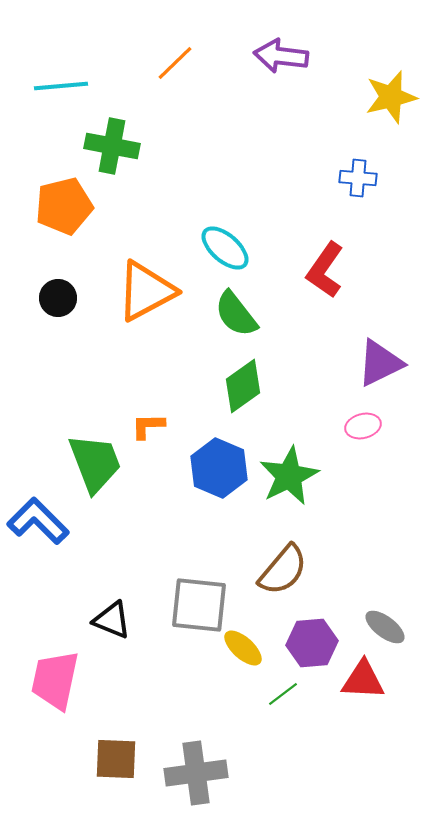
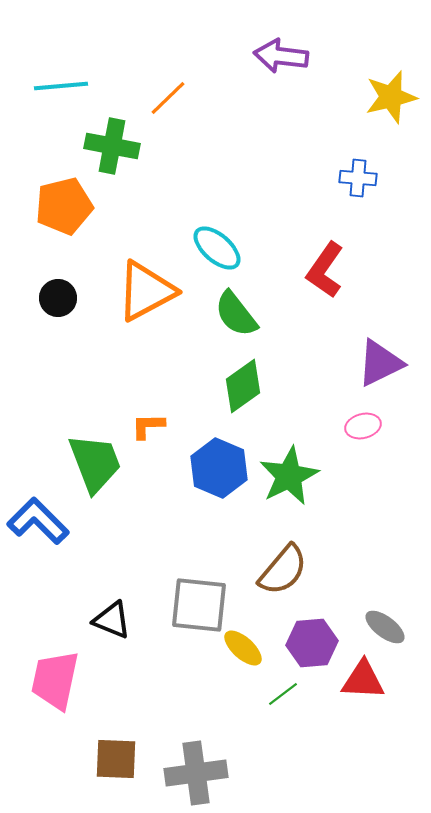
orange line: moved 7 px left, 35 px down
cyan ellipse: moved 8 px left
